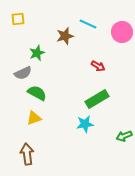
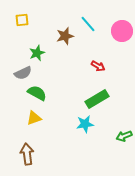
yellow square: moved 4 px right, 1 px down
cyan line: rotated 24 degrees clockwise
pink circle: moved 1 px up
